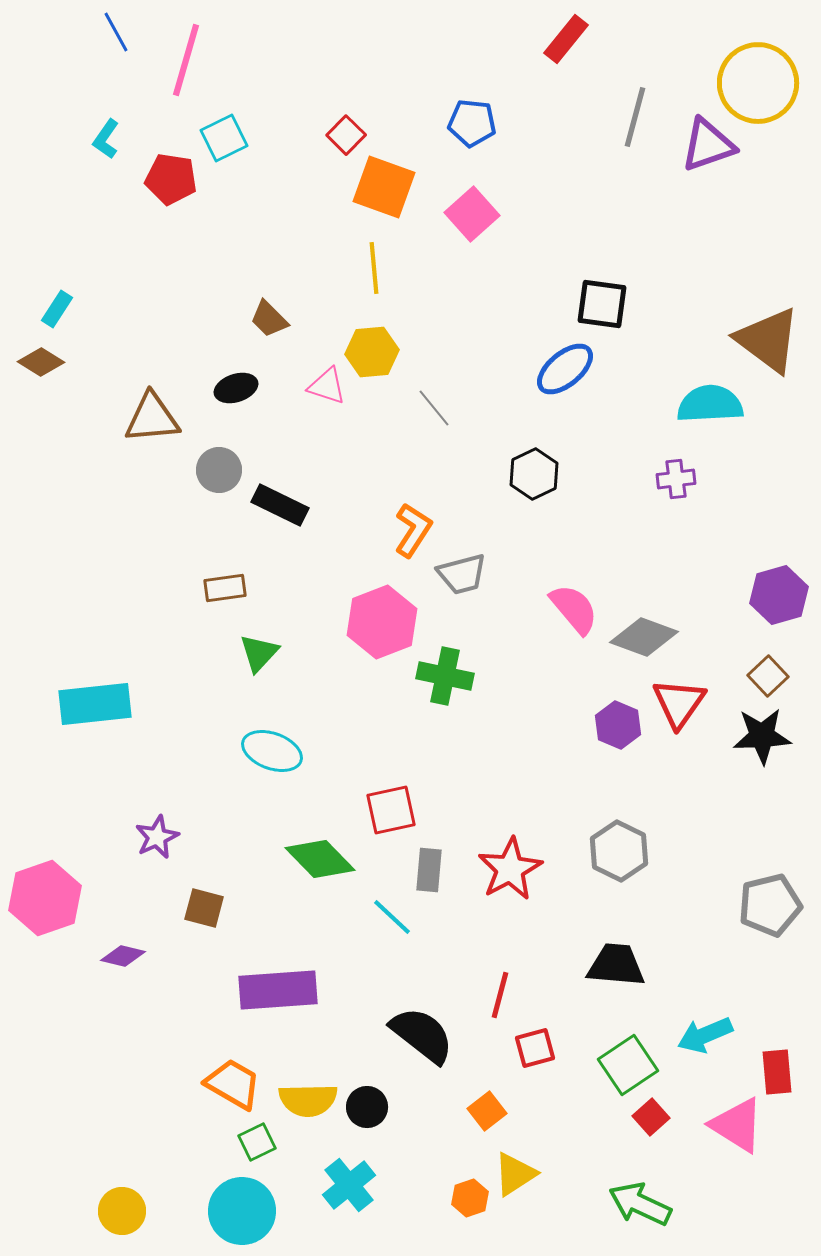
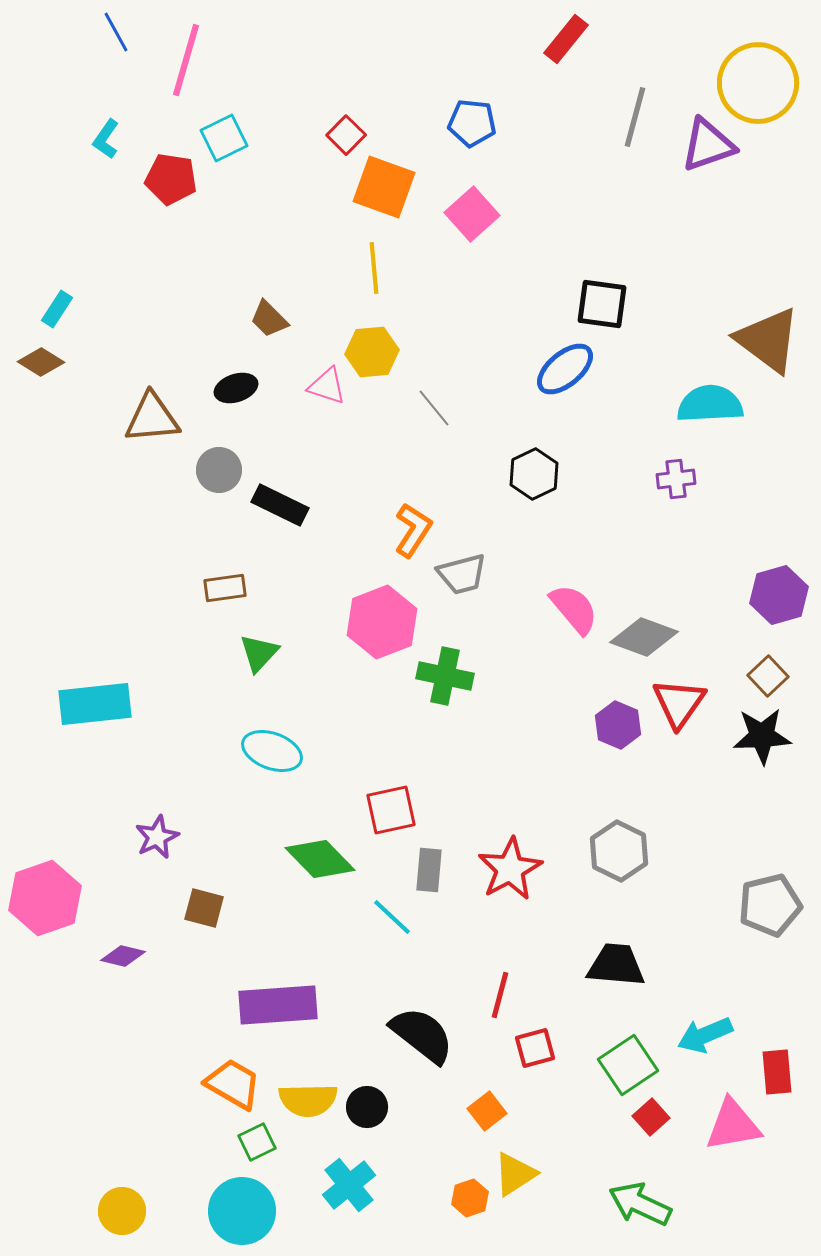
purple rectangle at (278, 990): moved 15 px down
pink triangle at (737, 1125): moved 4 px left; rotated 42 degrees counterclockwise
